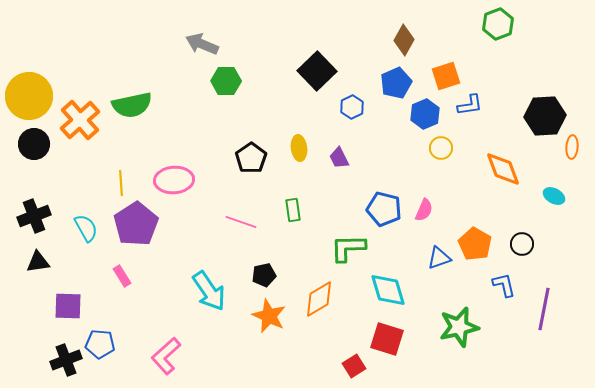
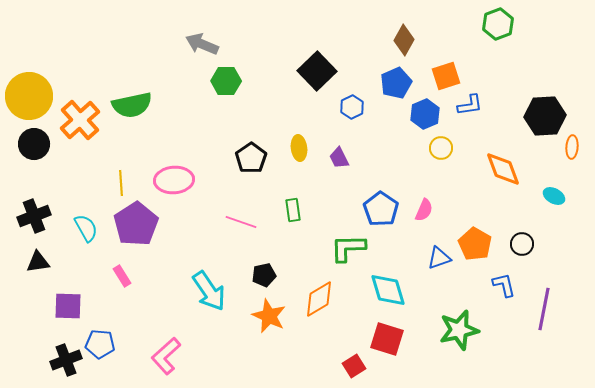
blue pentagon at (384, 209): moved 3 px left; rotated 20 degrees clockwise
green star at (459, 327): moved 3 px down
